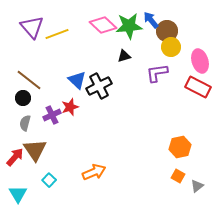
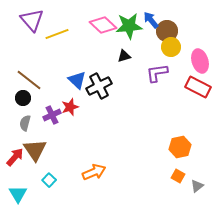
purple triangle: moved 7 px up
